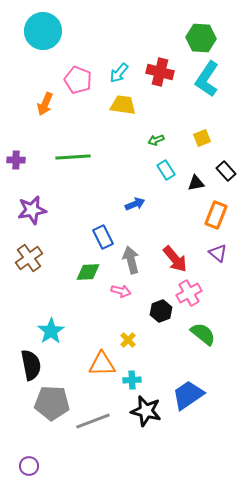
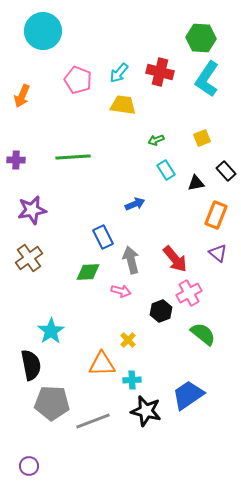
orange arrow: moved 23 px left, 8 px up
